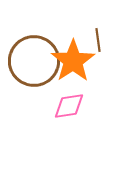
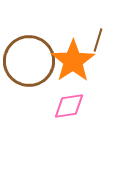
brown line: rotated 25 degrees clockwise
brown circle: moved 5 px left
